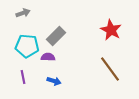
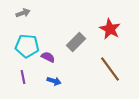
red star: moved 1 px left, 1 px up
gray rectangle: moved 20 px right, 6 px down
purple semicircle: rotated 24 degrees clockwise
